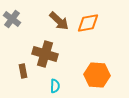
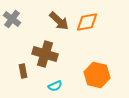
orange diamond: moved 1 px left, 1 px up
orange hexagon: rotated 10 degrees clockwise
cyan semicircle: rotated 64 degrees clockwise
